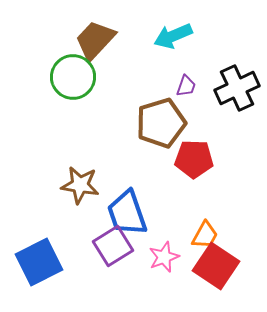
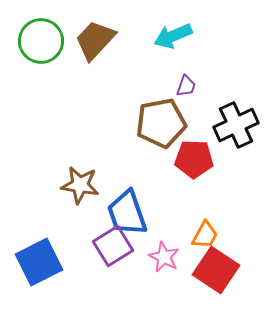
green circle: moved 32 px left, 36 px up
black cross: moved 1 px left, 37 px down
brown pentagon: rotated 6 degrees clockwise
pink star: rotated 24 degrees counterclockwise
red square: moved 4 px down
